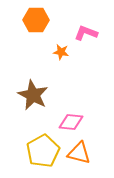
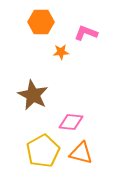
orange hexagon: moved 5 px right, 2 px down
orange star: rotated 14 degrees counterclockwise
orange triangle: moved 2 px right
